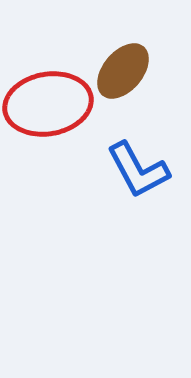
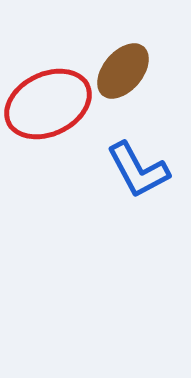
red ellipse: rotated 16 degrees counterclockwise
